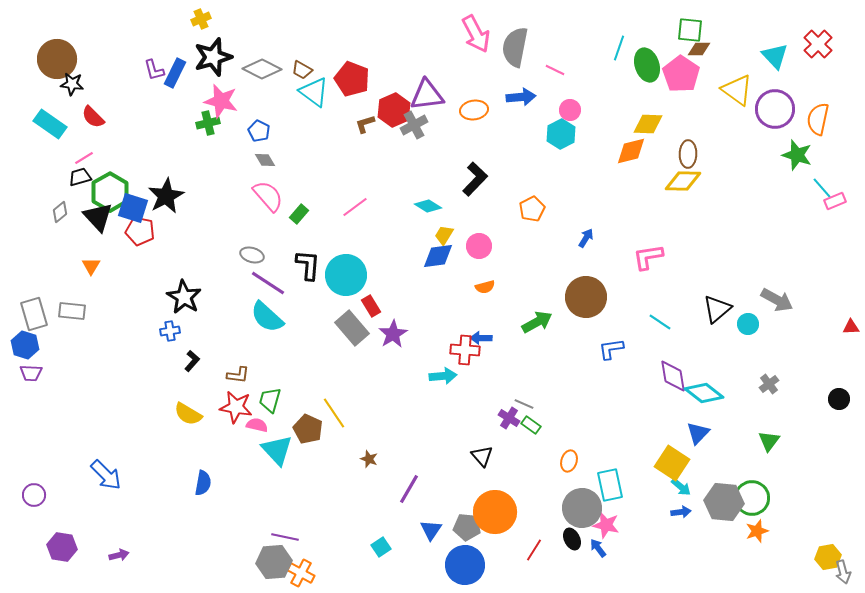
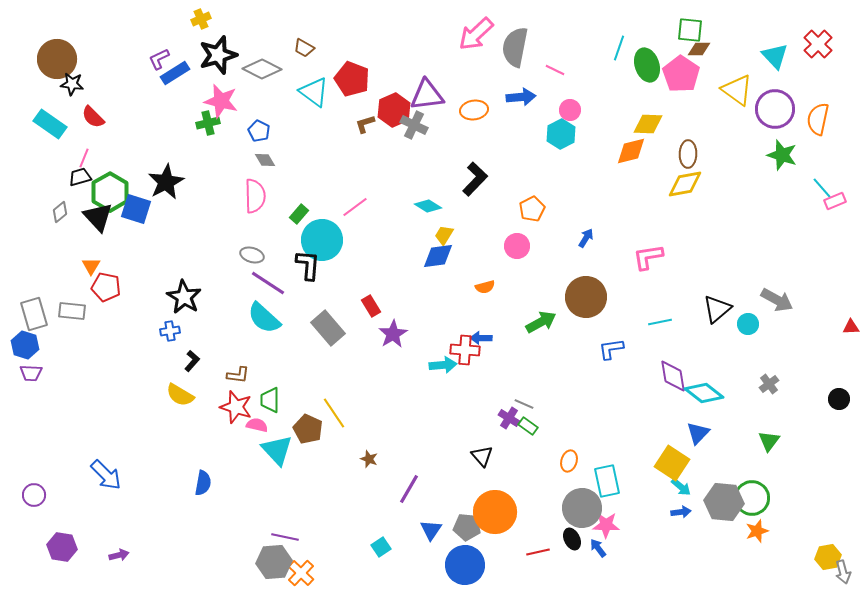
pink arrow at (476, 34): rotated 75 degrees clockwise
black star at (213, 57): moved 5 px right, 2 px up
purple L-shape at (154, 70): moved 5 px right, 11 px up; rotated 80 degrees clockwise
brown trapezoid at (302, 70): moved 2 px right, 22 px up
blue rectangle at (175, 73): rotated 32 degrees clockwise
gray cross at (414, 125): rotated 36 degrees counterclockwise
green star at (797, 155): moved 15 px left
pink line at (84, 158): rotated 36 degrees counterclockwise
yellow diamond at (683, 181): moved 2 px right, 3 px down; rotated 12 degrees counterclockwise
black star at (166, 196): moved 14 px up
pink semicircle at (268, 196): moved 13 px left; rotated 40 degrees clockwise
blue square at (133, 208): moved 3 px right, 1 px down
red pentagon at (140, 231): moved 34 px left, 56 px down
pink circle at (479, 246): moved 38 px right
cyan circle at (346, 275): moved 24 px left, 35 px up
cyan semicircle at (267, 317): moved 3 px left, 1 px down
green arrow at (537, 322): moved 4 px right
cyan line at (660, 322): rotated 45 degrees counterclockwise
gray rectangle at (352, 328): moved 24 px left
cyan arrow at (443, 376): moved 11 px up
green trapezoid at (270, 400): rotated 16 degrees counterclockwise
red star at (236, 407): rotated 8 degrees clockwise
yellow semicircle at (188, 414): moved 8 px left, 19 px up
green rectangle at (531, 425): moved 3 px left, 1 px down
cyan rectangle at (610, 485): moved 3 px left, 4 px up
pink star at (606, 525): rotated 12 degrees counterclockwise
red line at (534, 550): moved 4 px right, 2 px down; rotated 45 degrees clockwise
orange cross at (301, 573): rotated 16 degrees clockwise
